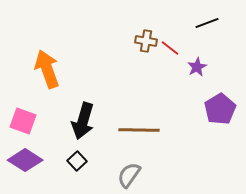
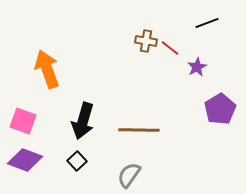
purple diamond: rotated 12 degrees counterclockwise
